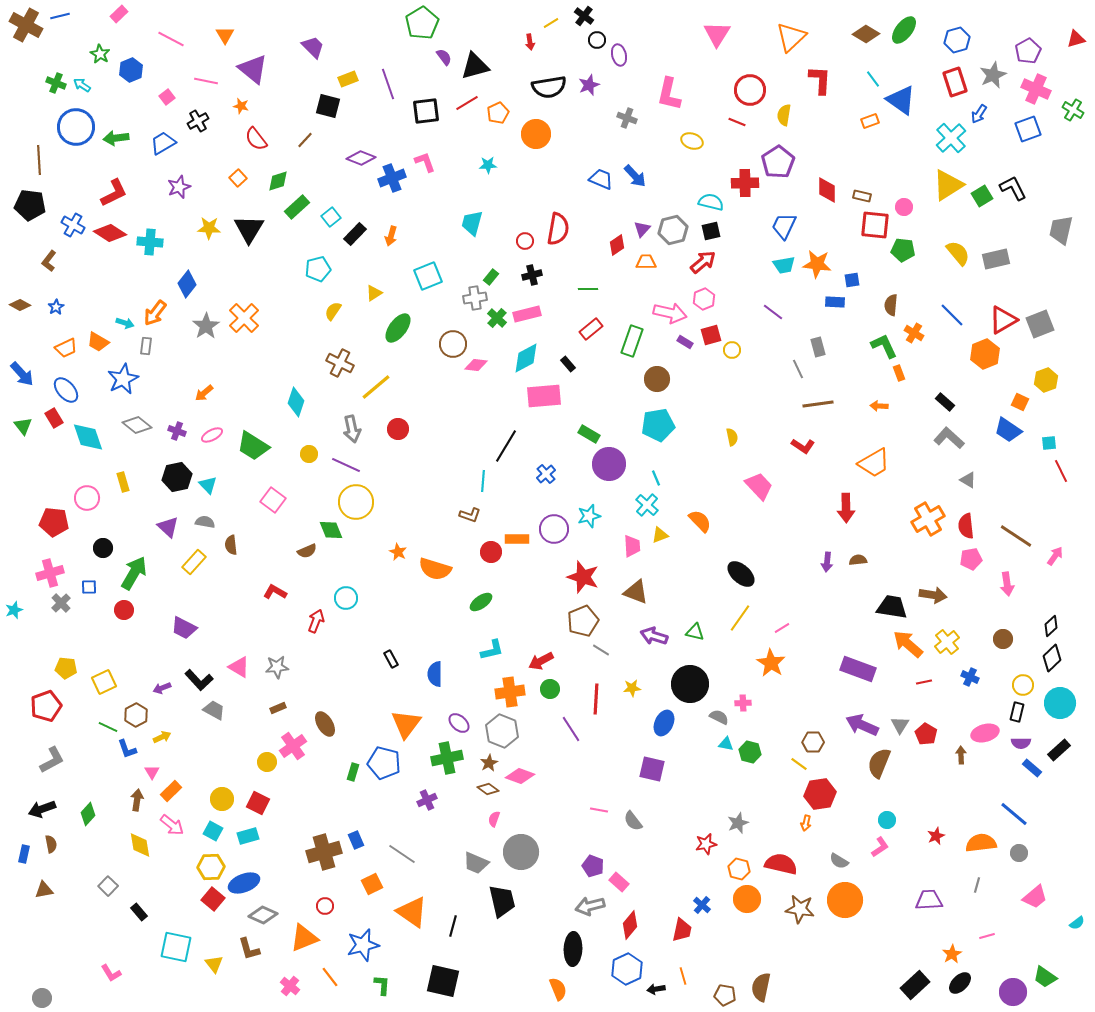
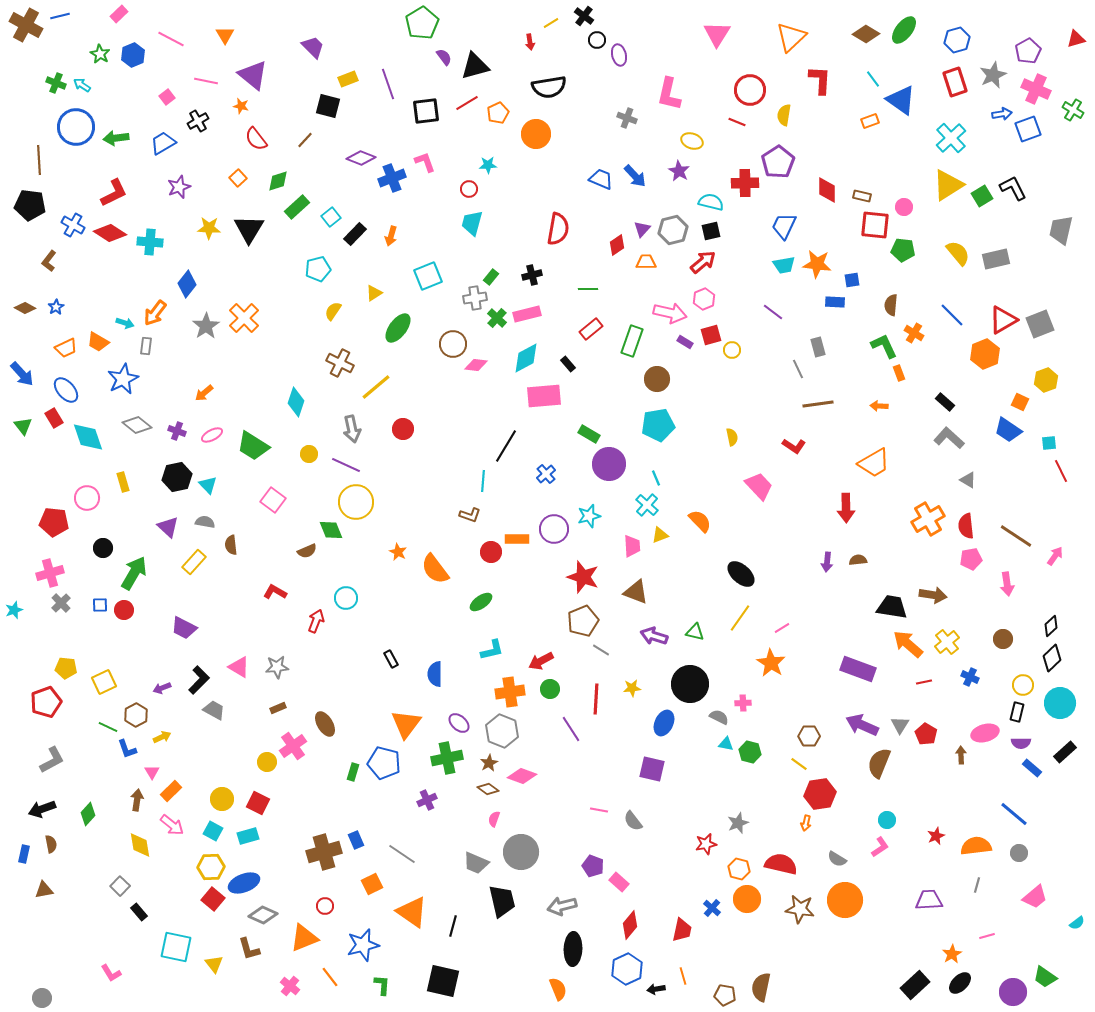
purple triangle at (253, 69): moved 6 px down
blue hexagon at (131, 70): moved 2 px right, 15 px up
purple star at (589, 85): moved 90 px right, 86 px down; rotated 20 degrees counterclockwise
blue arrow at (979, 114): moved 23 px right; rotated 132 degrees counterclockwise
red circle at (525, 241): moved 56 px left, 52 px up
brown diamond at (20, 305): moved 5 px right, 3 px down
red circle at (398, 429): moved 5 px right
red L-shape at (803, 446): moved 9 px left
orange semicircle at (435, 569): rotated 36 degrees clockwise
blue square at (89, 587): moved 11 px right, 18 px down
black L-shape at (199, 680): rotated 92 degrees counterclockwise
red pentagon at (46, 706): moved 4 px up
brown hexagon at (813, 742): moved 4 px left, 6 px up
black rectangle at (1059, 750): moved 6 px right, 2 px down
pink diamond at (520, 776): moved 2 px right
orange semicircle at (981, 843): moved 5 px left, 3 px down
gray semicircle at (839, 861): moved 2 px left, 2 px up
gray square at (108, 886): moved 12 px right
blue cross at (702, 905): moved 10 px right, 3 px down
gray arrow at (590, 906): moved 28 px left
